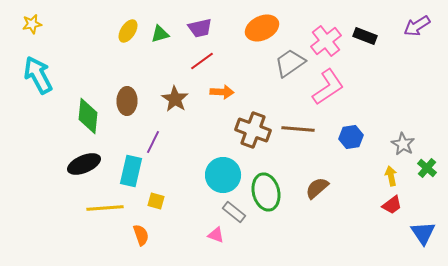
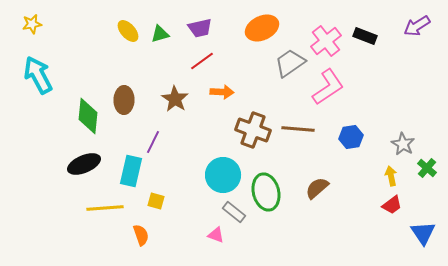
yellow ellipse: rotated 75 degrees counterclockwise
brown ellipse: moved 3 px left, 1 px up
